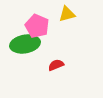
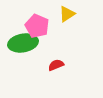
yellow triangle: rotated 18 degrees counterclockwise
green ellipse: moved 2 px left, 1 px up
